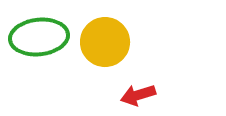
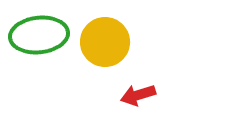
green ellipse: moved 2 px up
